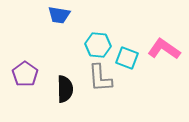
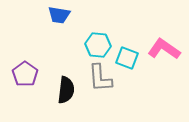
black semicircle: moved 1 px right, 1 px down; rotated 8 degrees clockwise
